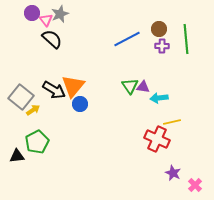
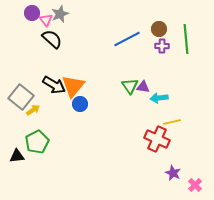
black arrow: moved 5 px up
